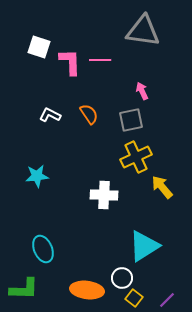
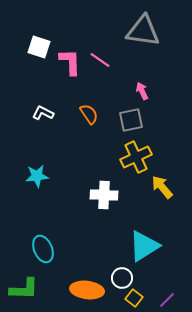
pink line: rotated 35 degrees clockwise
white L-shape: moved 7 px left, 2 px up
